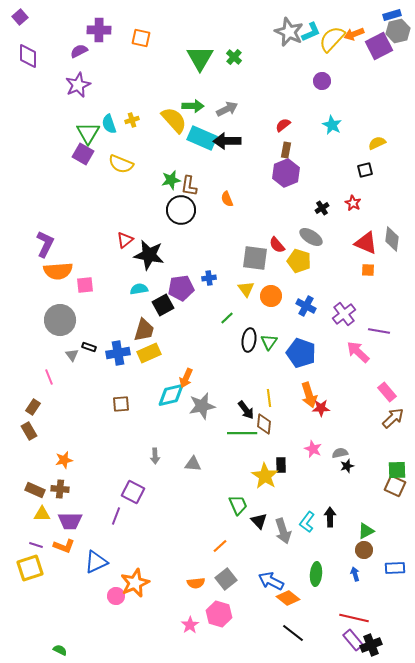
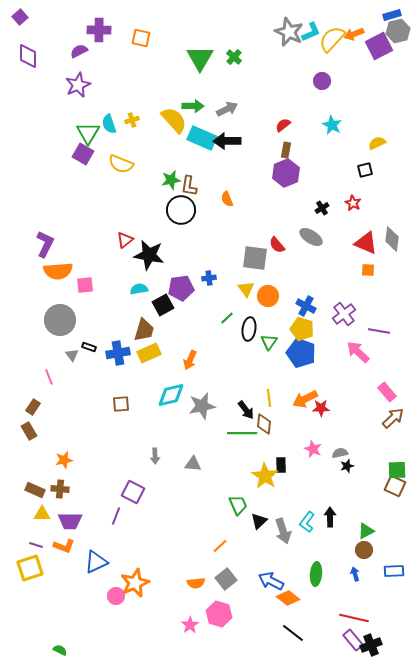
yellow pentagon at (299, 261): moved 3 px right, 68 px down
orange circle at (271, 296): moved 3 px left
black ellipse at (249, 340): moved 11 px up
orange arrow at (186, 378): moved 4 px right, 18 px up
orange arrow at (309, 395): moved 4 px left, 4 px down; rotated 80 degrees clockwise
black triangle at (259, 521): rotated 30 degrees clockwise
blue rectangle at (395, 568): moved 1 px left, 3 px down
